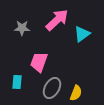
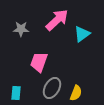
gray star: moved 1 px left, 1 px down
cyan rectangle: moved 1 px left, 11 px down
